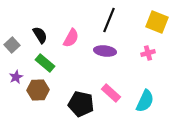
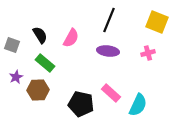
gray square: rotated 28 degrees counterclockwise
purple ellipse: moved 3 px right
cyan semicircle: moved 7 px left, 4 px down
